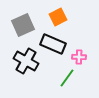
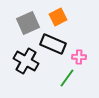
gray square: moved 5 px right, 2 px up
